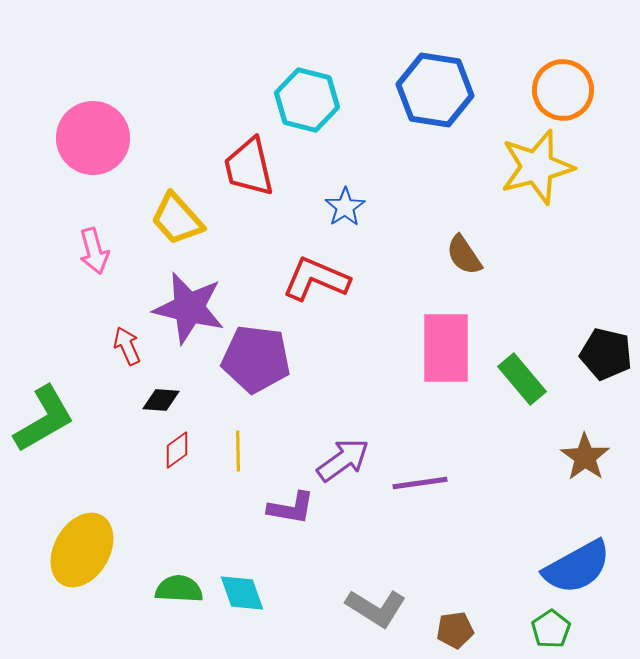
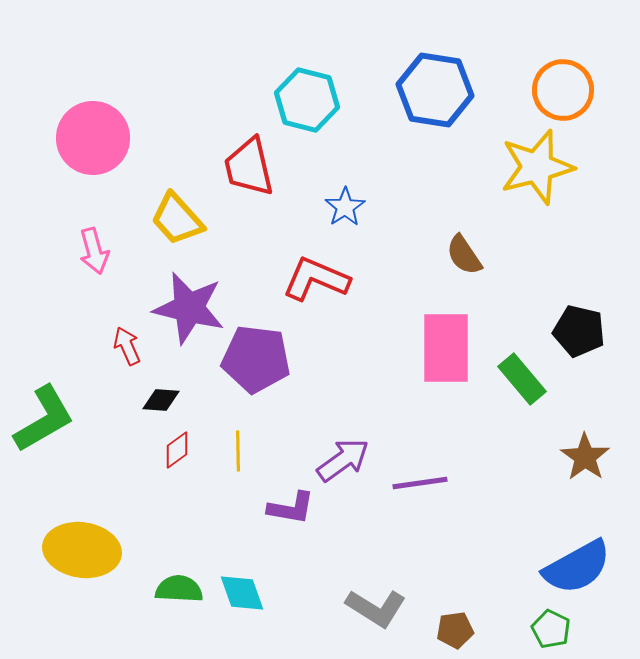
black pentagon: moved 27 px left, 23 px up
yellow ellipse: rotated 68 degrees clockwise
green pentagon: rotated 12 degrees counterclockwise
